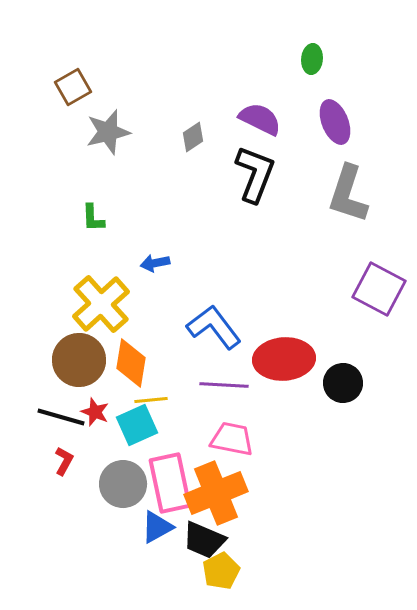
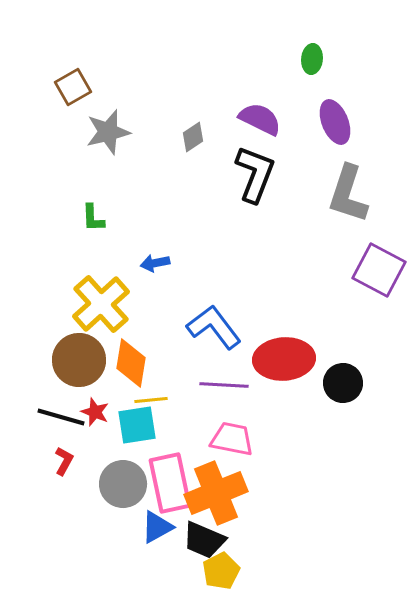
purple square: moved 19 px up
cyan square: rotated 15 degrees clockwise
